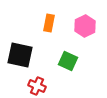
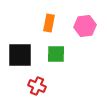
pink hexagon: rotated 20 degrees clockwise
black square: rotated 12 degrees counterclockwise
green square: moved 12 px left, 7 px up; rotated 24 degrees counterclockwise
